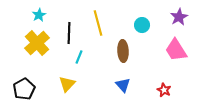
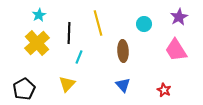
cyan circle: moved 2 px right, 1 px up
